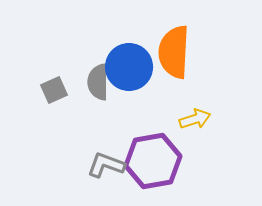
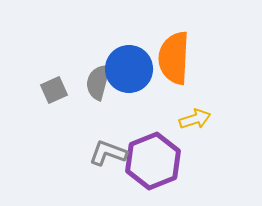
orange semicircle: moved 6 px down
blue circle: moved 2 px down
gray semicircle: rotated 15 degrees clockwise
purple hexagon: rotated 12 degrees counterclockwise
gray L-shape: moved 2 px right, 12 px up
